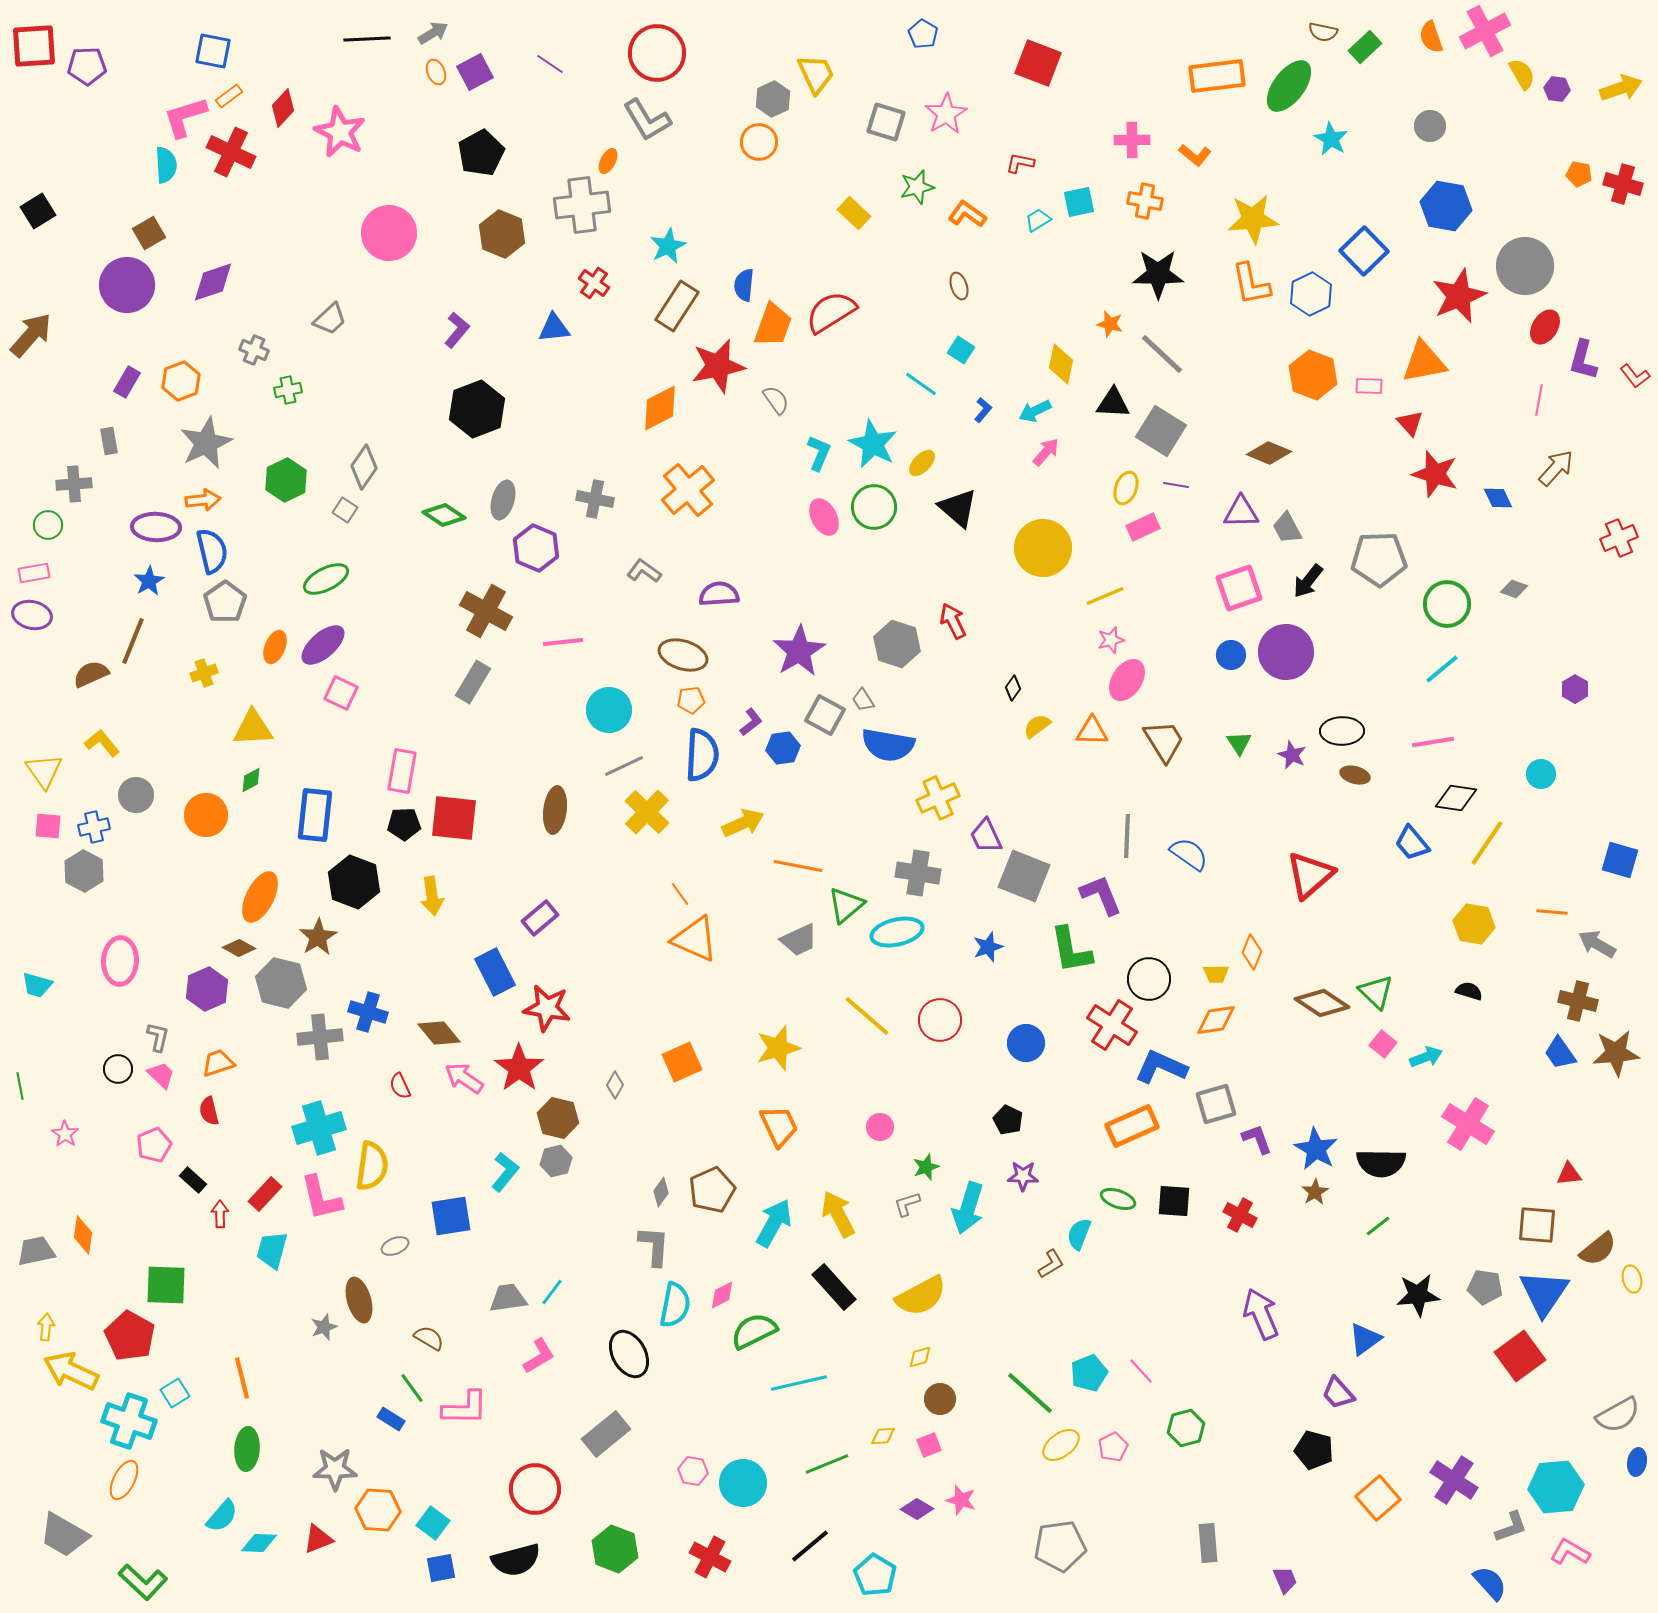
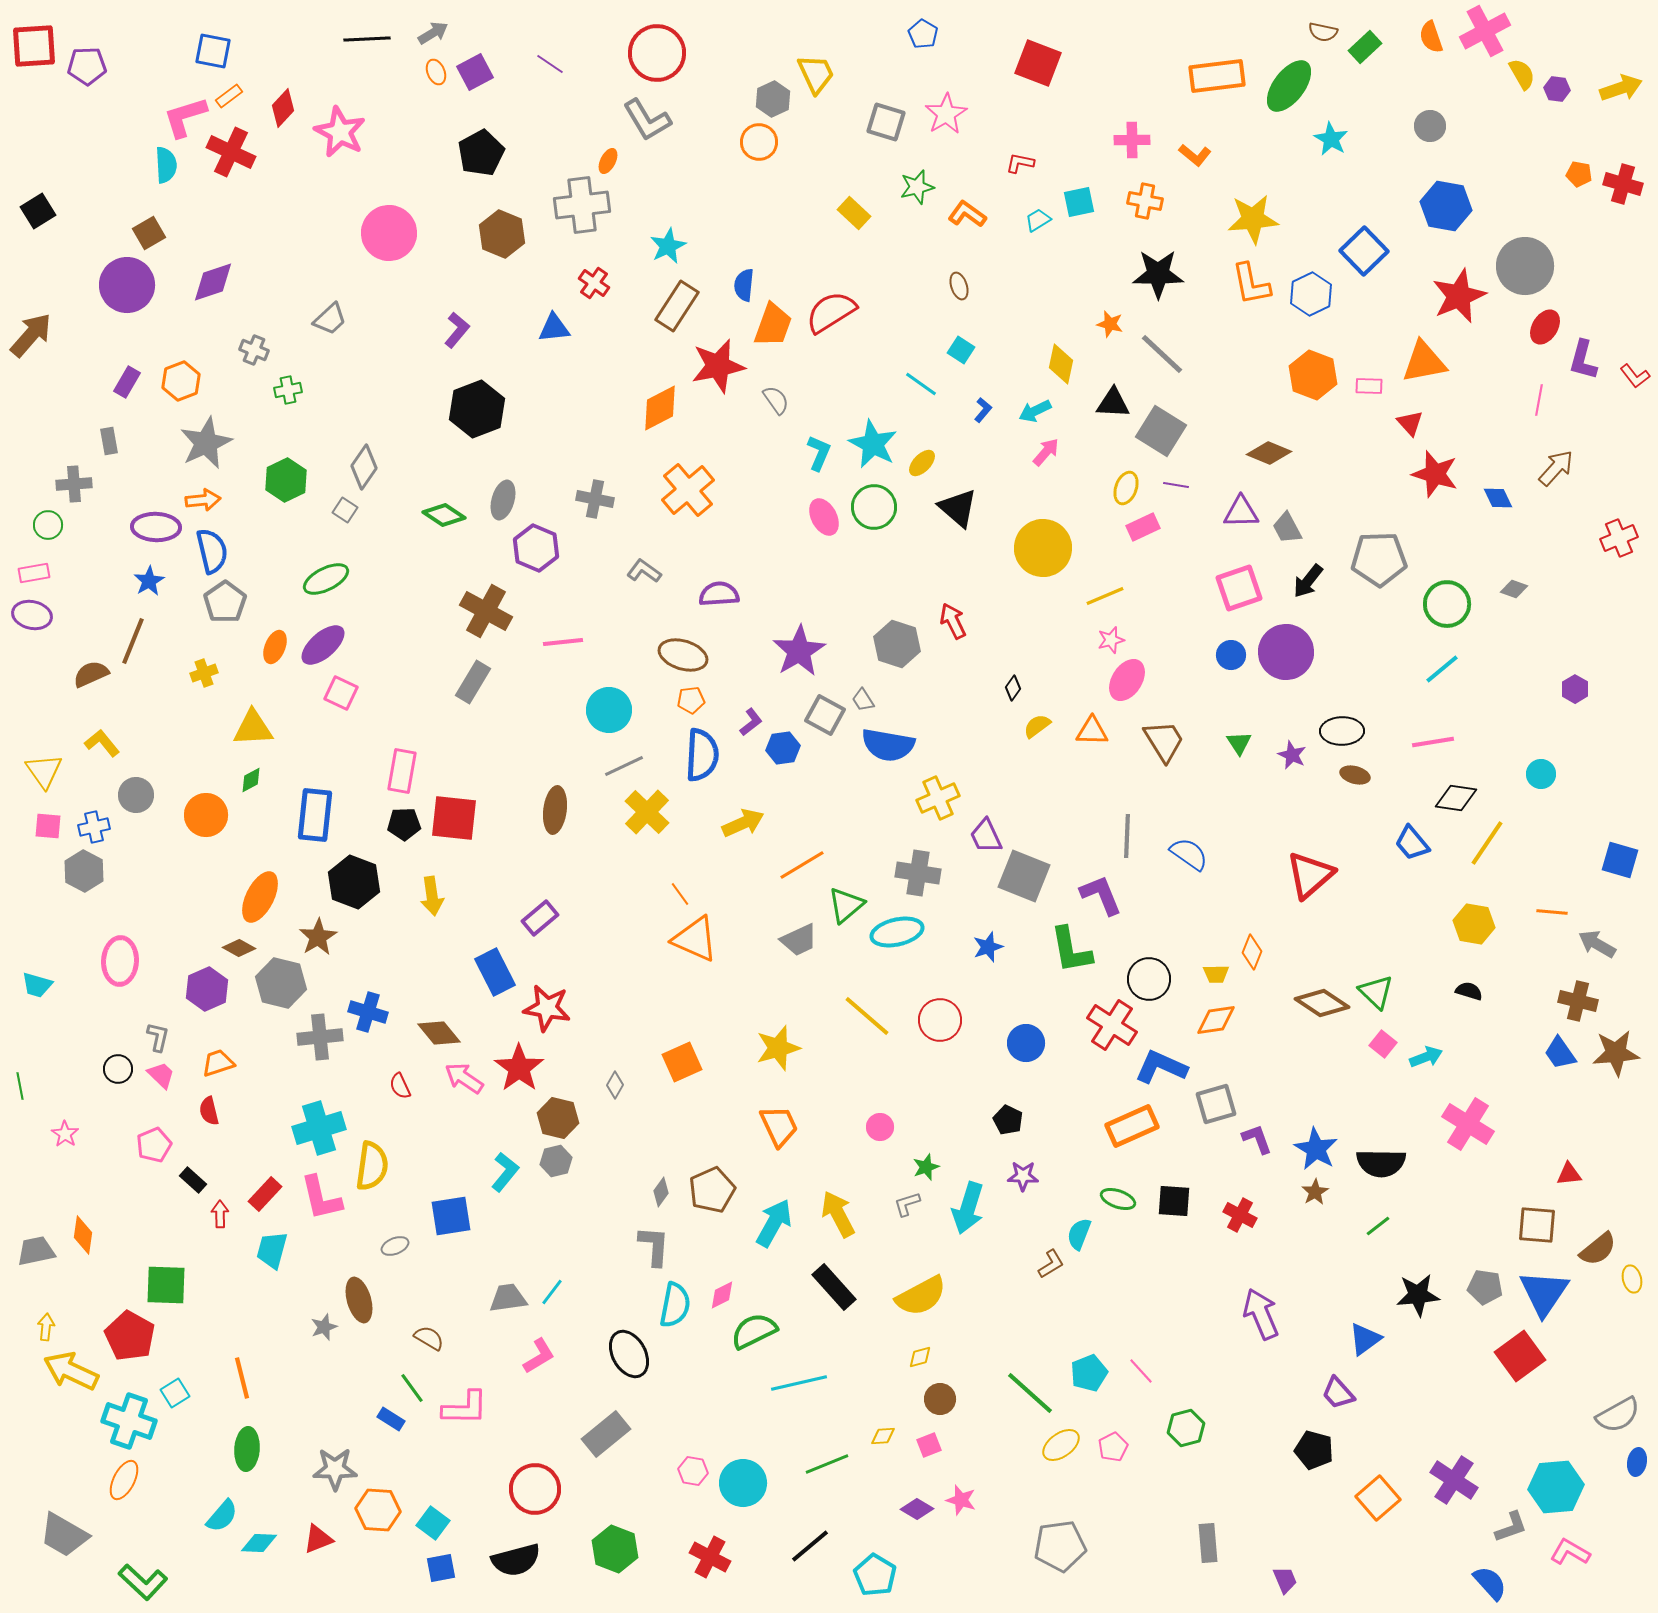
orange line at (798, 866): moved 4 px right, 1 px up; rotated 42 degrees counterclockwise
